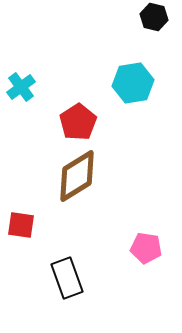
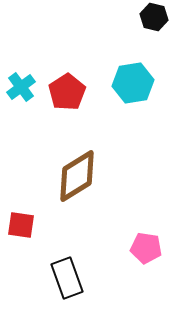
red pentagon: moved 11 px left, 30 px up
